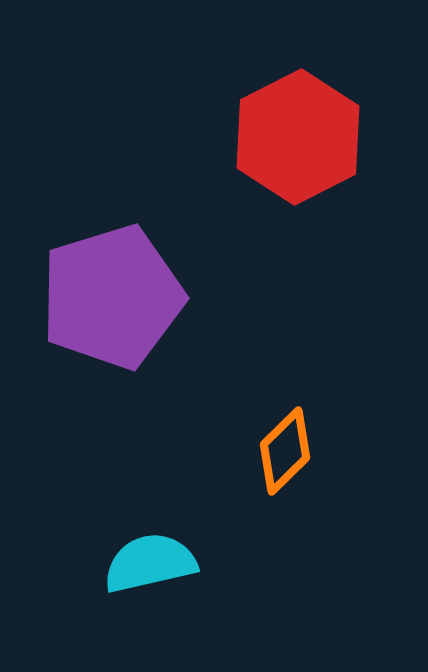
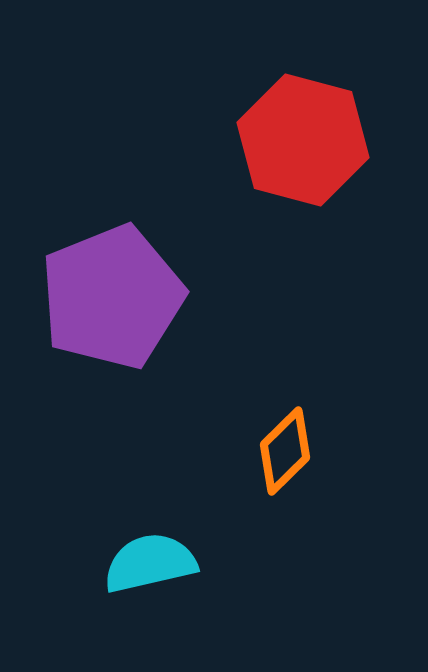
red hexagon: moved 5 px right, 3 px down; rotated 18 degrees counterclockwise
purple pentagon: rotated 5 degrees counterclockwise
